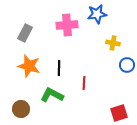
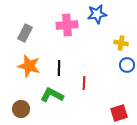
yellow cross: moved 8 px right
